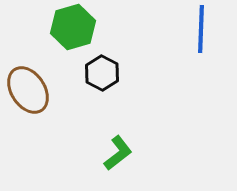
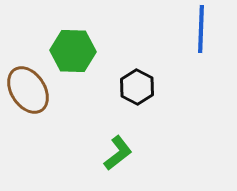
green hexagon: moved 24 px down; rotated 18 degrees clockwise
black hexagon: moved 35 px right, 14 px down
